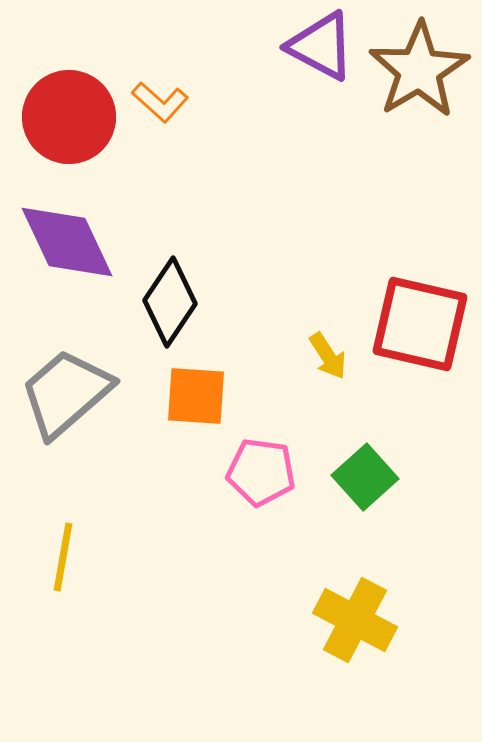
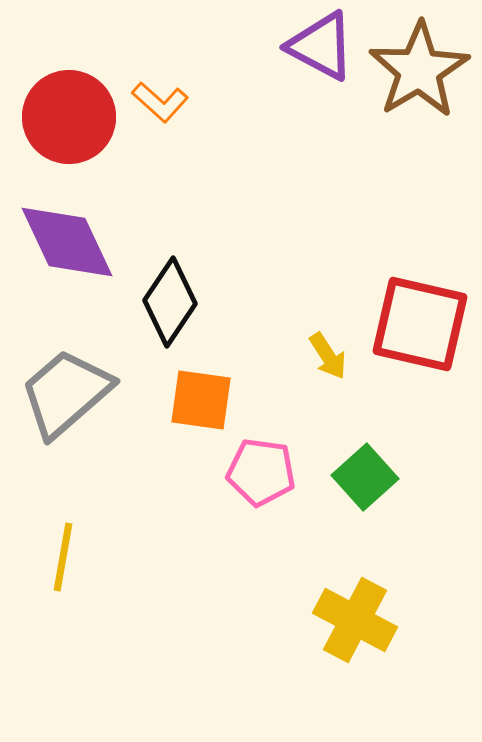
orange square: moved 5 px right, 4 px down; rotated 4 degrees clockwise
